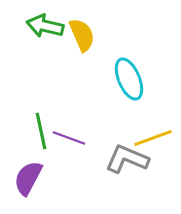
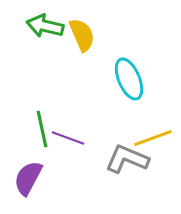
green line: moved 1 px right, 2 px up
purple line: moved 1 px left
